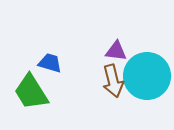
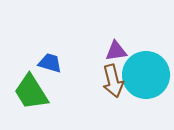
purple triangle: rotated 15 degrees counterclockwise
cyan circle: moved 1 px left, 1 px up
